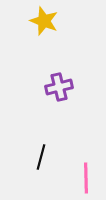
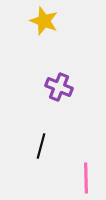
purple cross: rotated 36 degrees clockwise
black line: moved 11 px up
